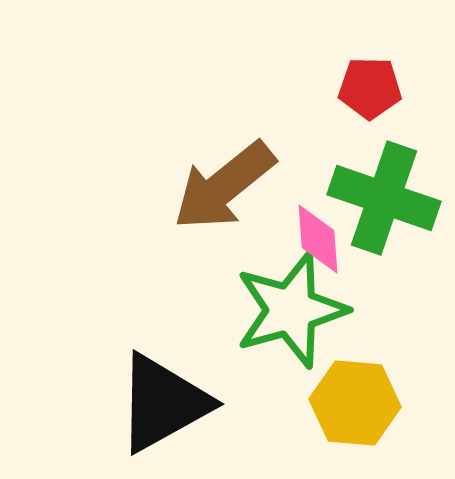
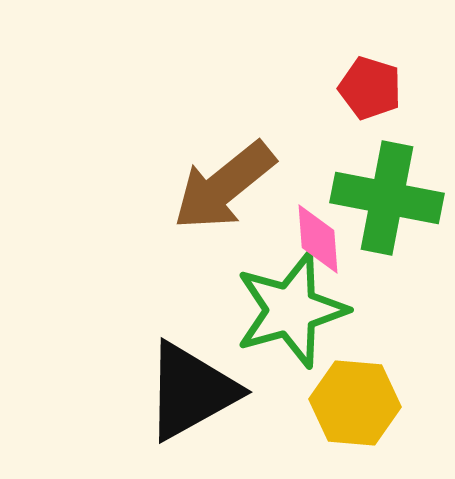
red pentagon: rotated 16 degrees clockwise
green cross: moved 3 px right; rotated 8 degrees counterclockwise
black triangle: moved 28 px right, 12 px up
